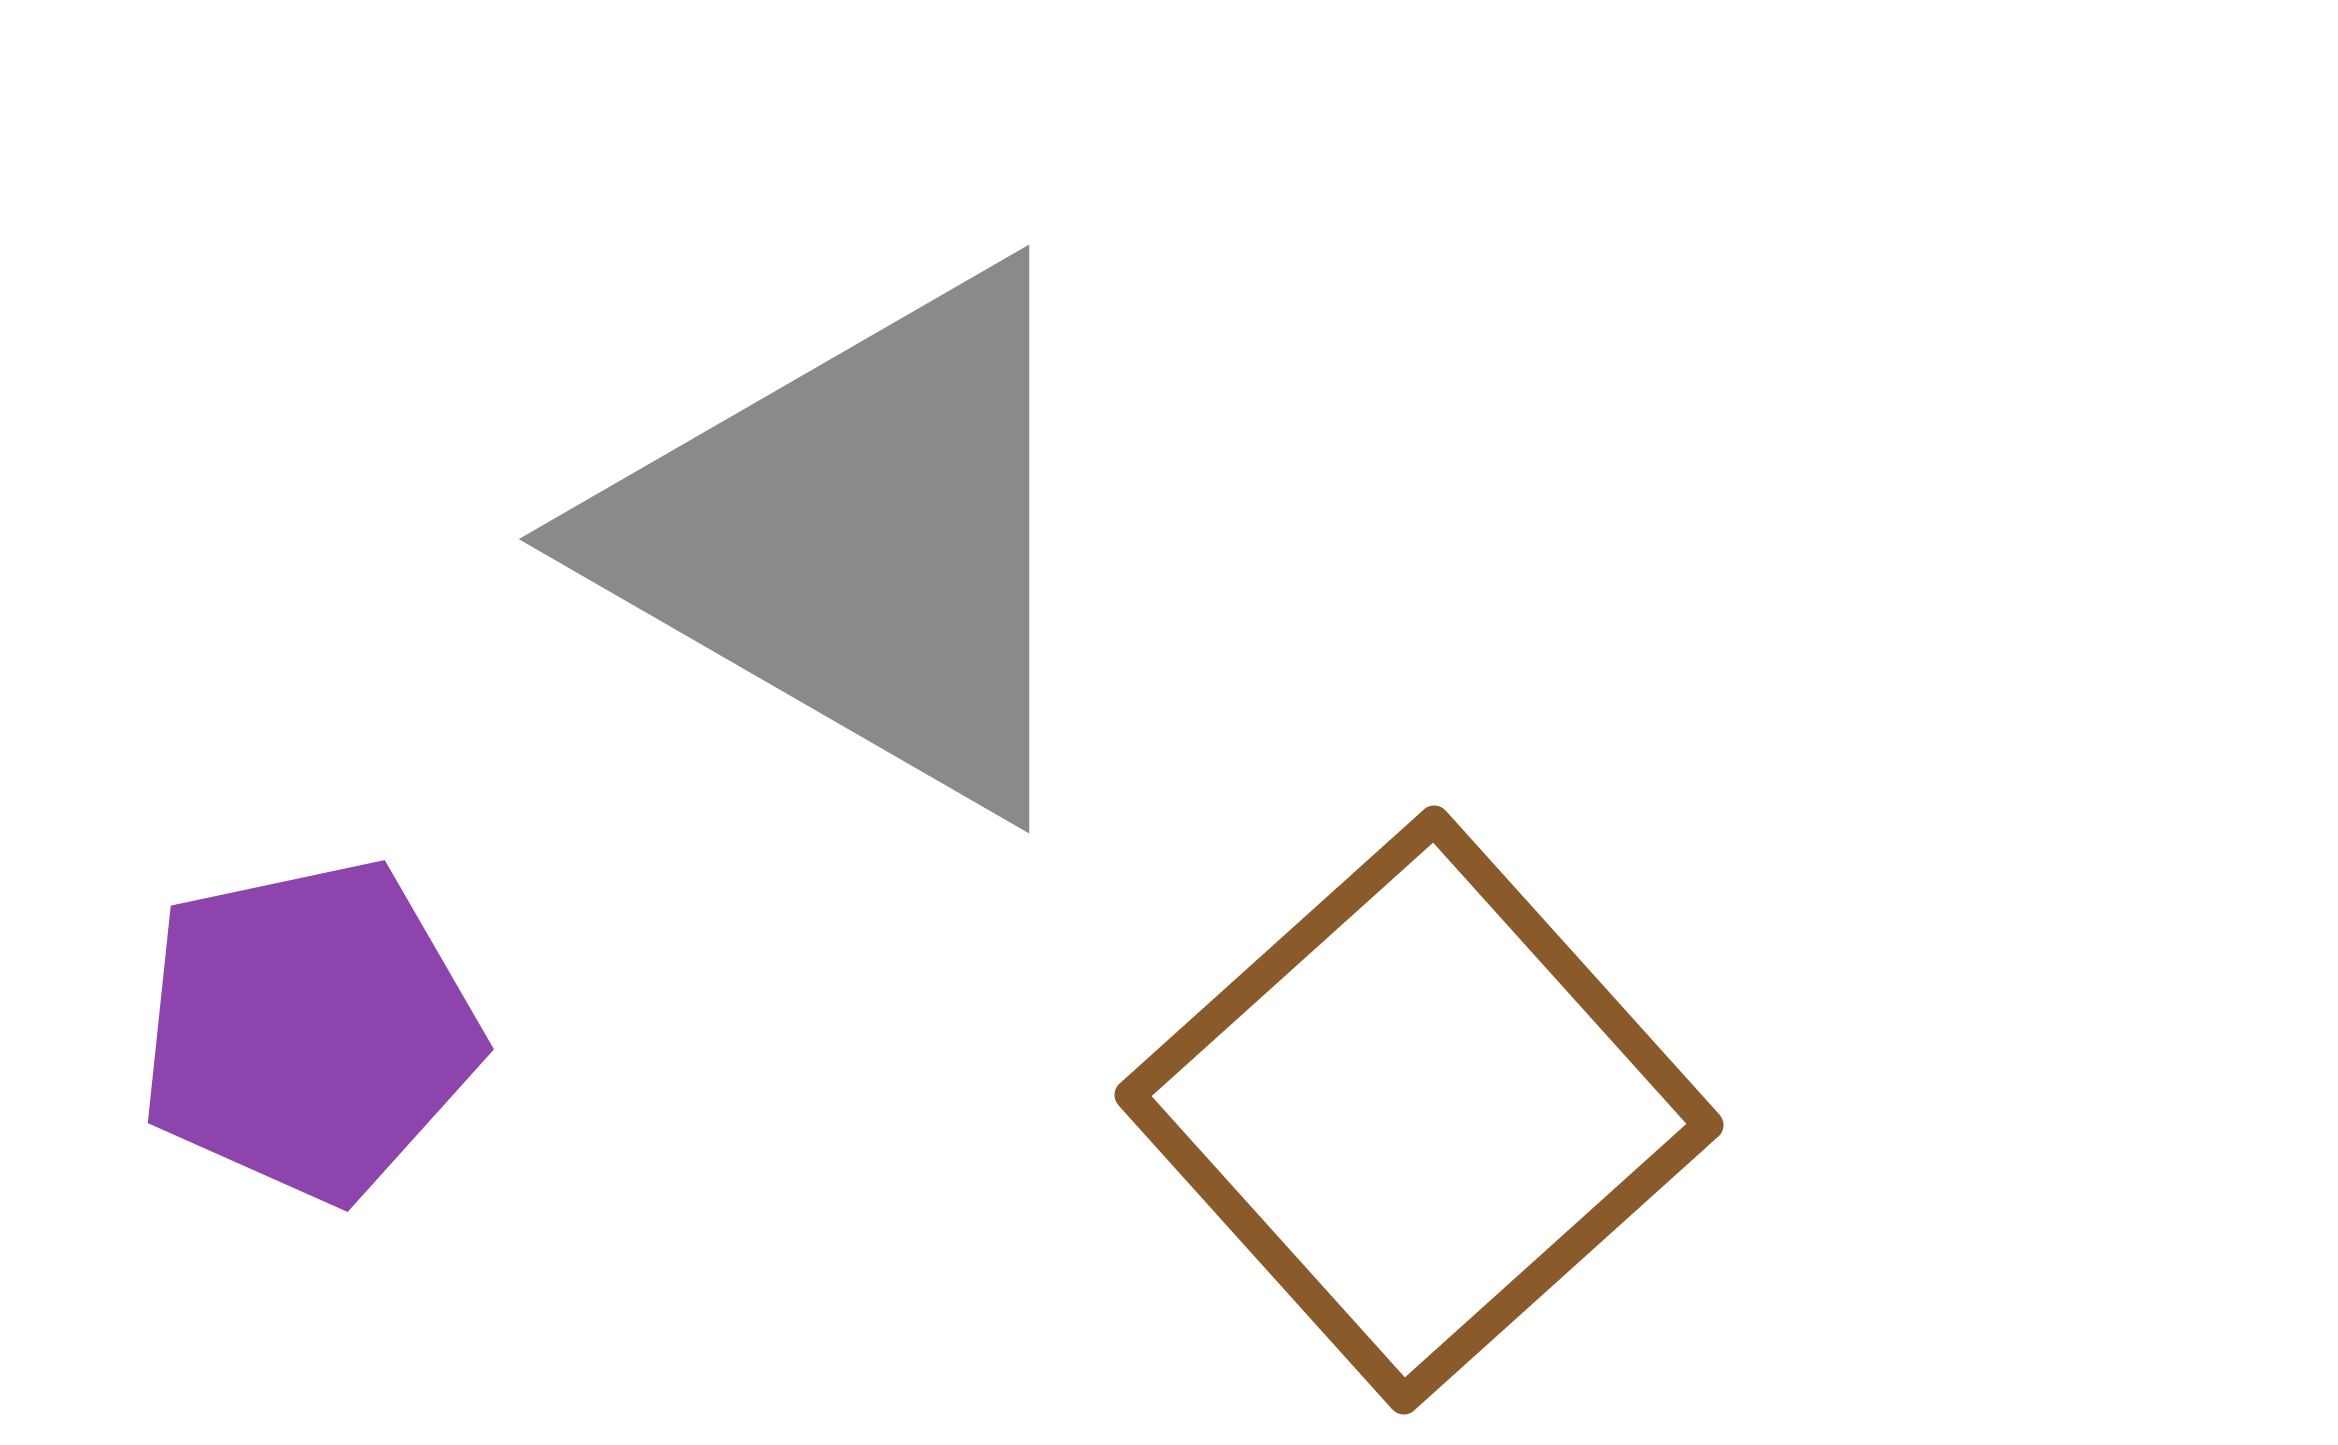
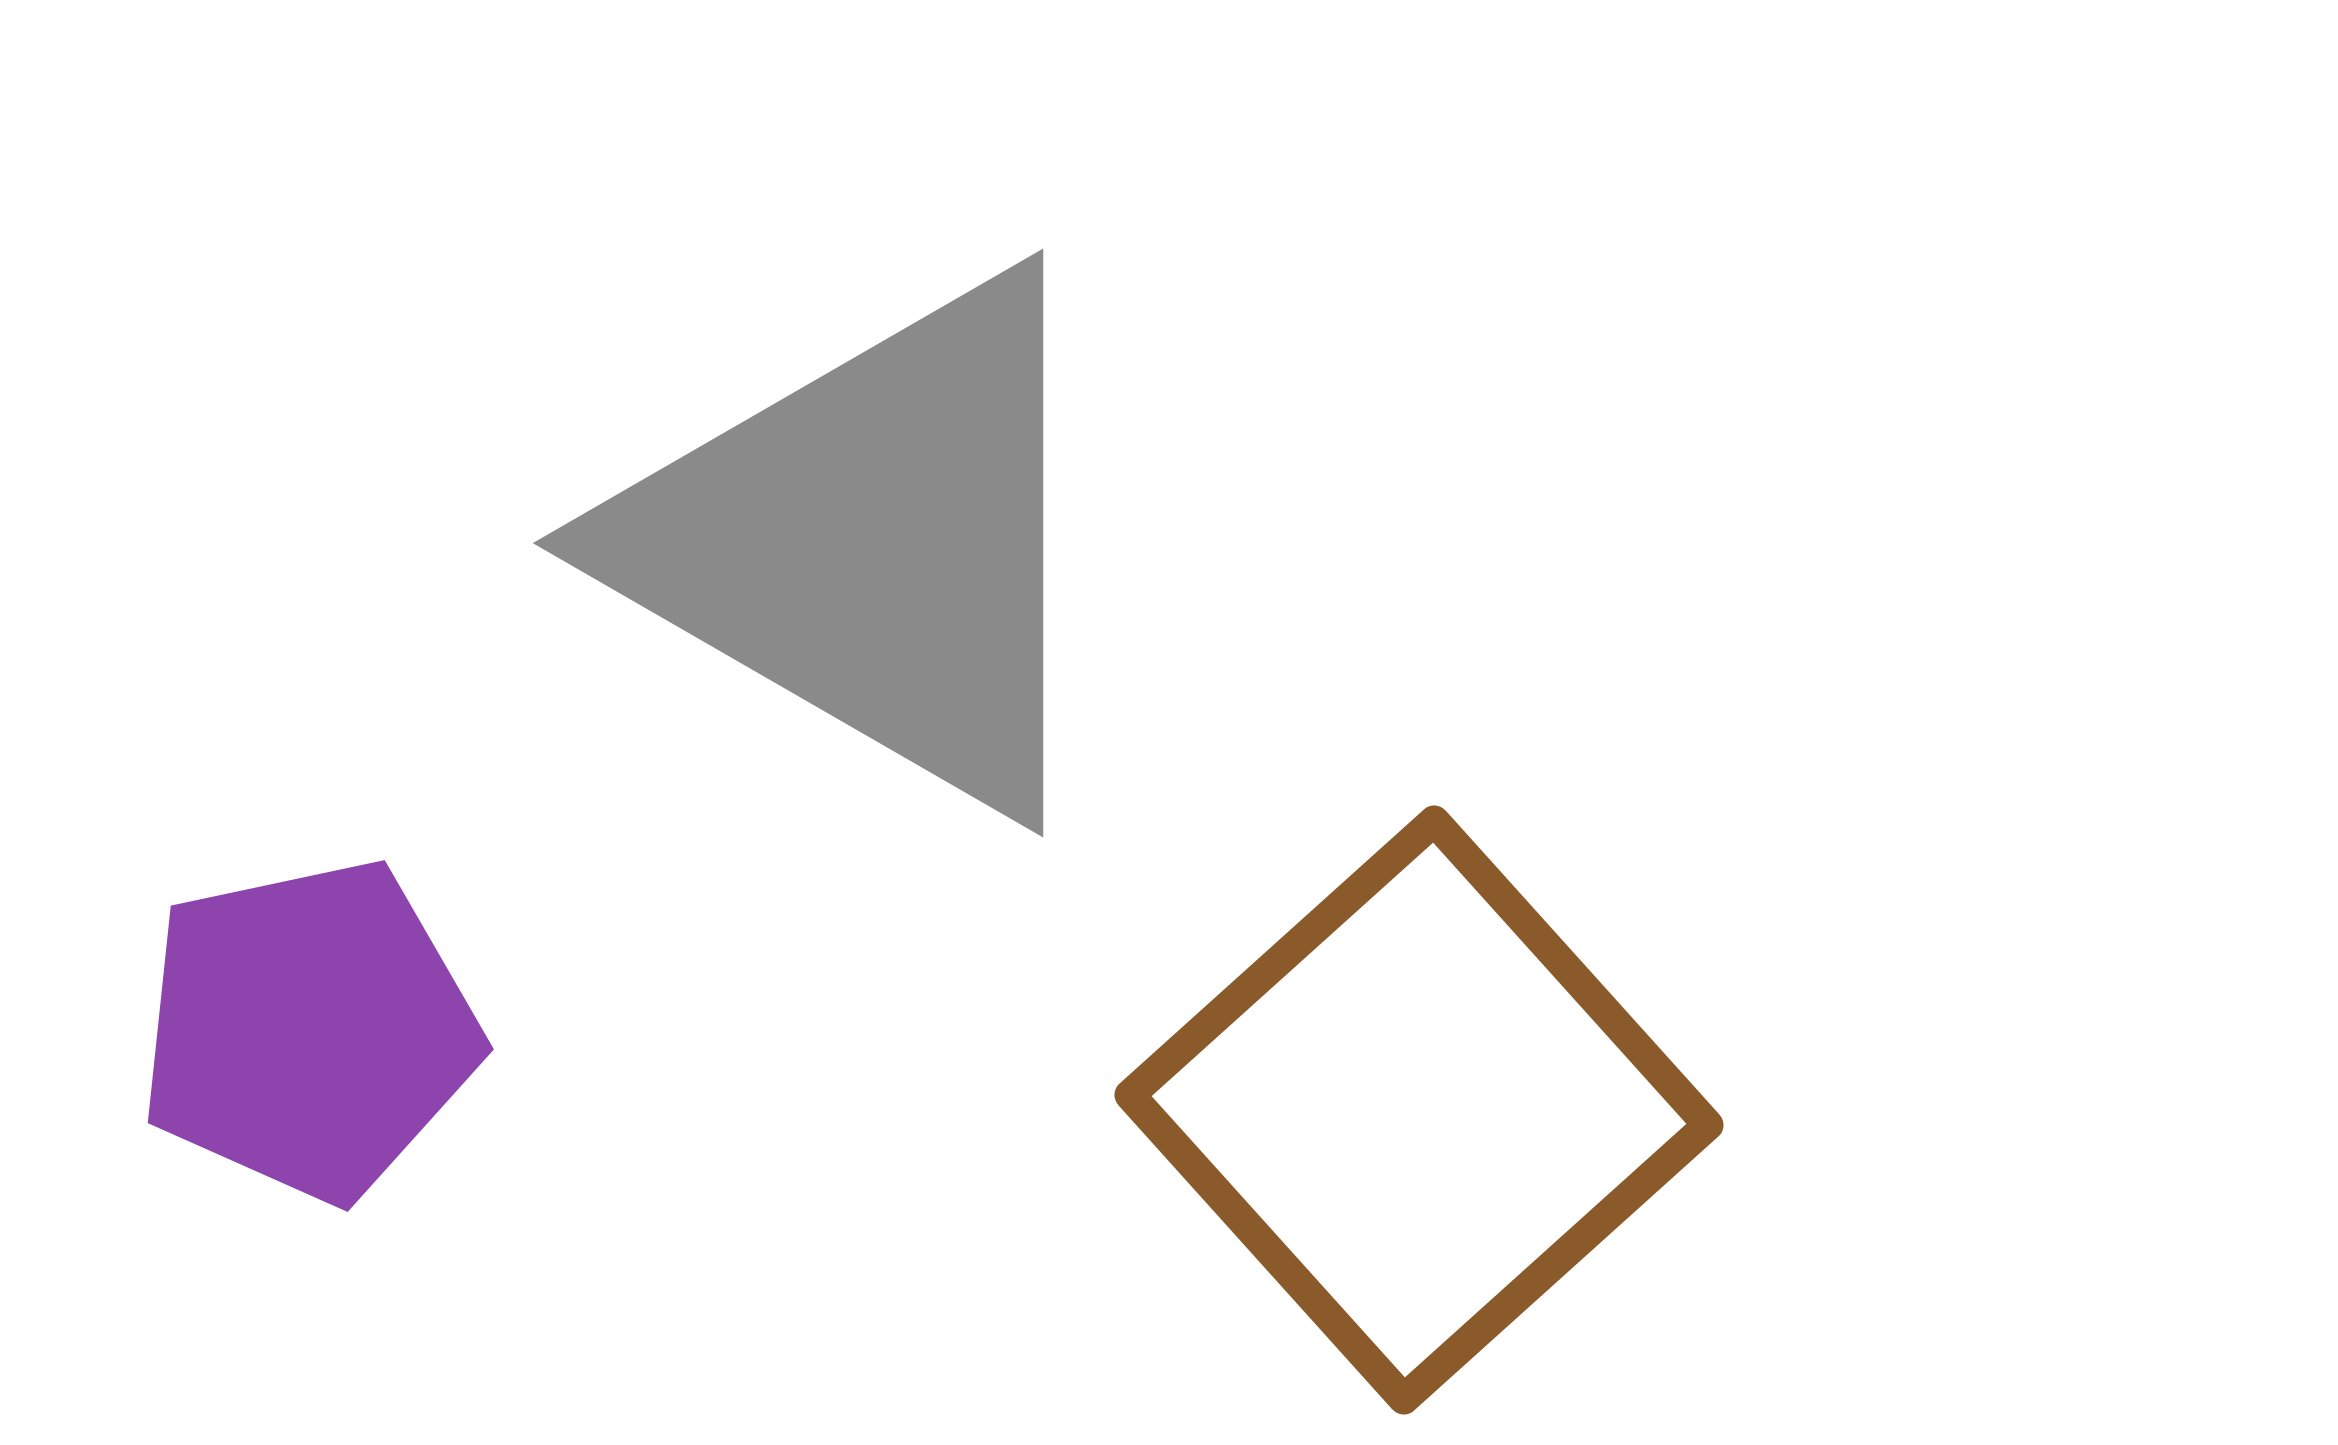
gray triangle: moved 14 px right, 4 px down
